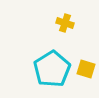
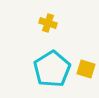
yellow cross: moved 17 px left
